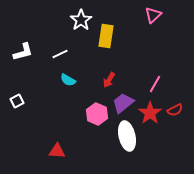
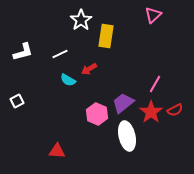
red arrow: moved 20 px left, 11 px up; rotated 28 degrees clockwise
red star: moved 1 px right, 1 px up
